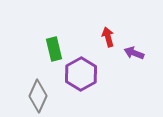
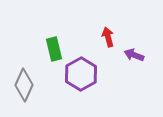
purple arrow: moved 2 px down
gray diamond: moved 14 px left, 11 px up
